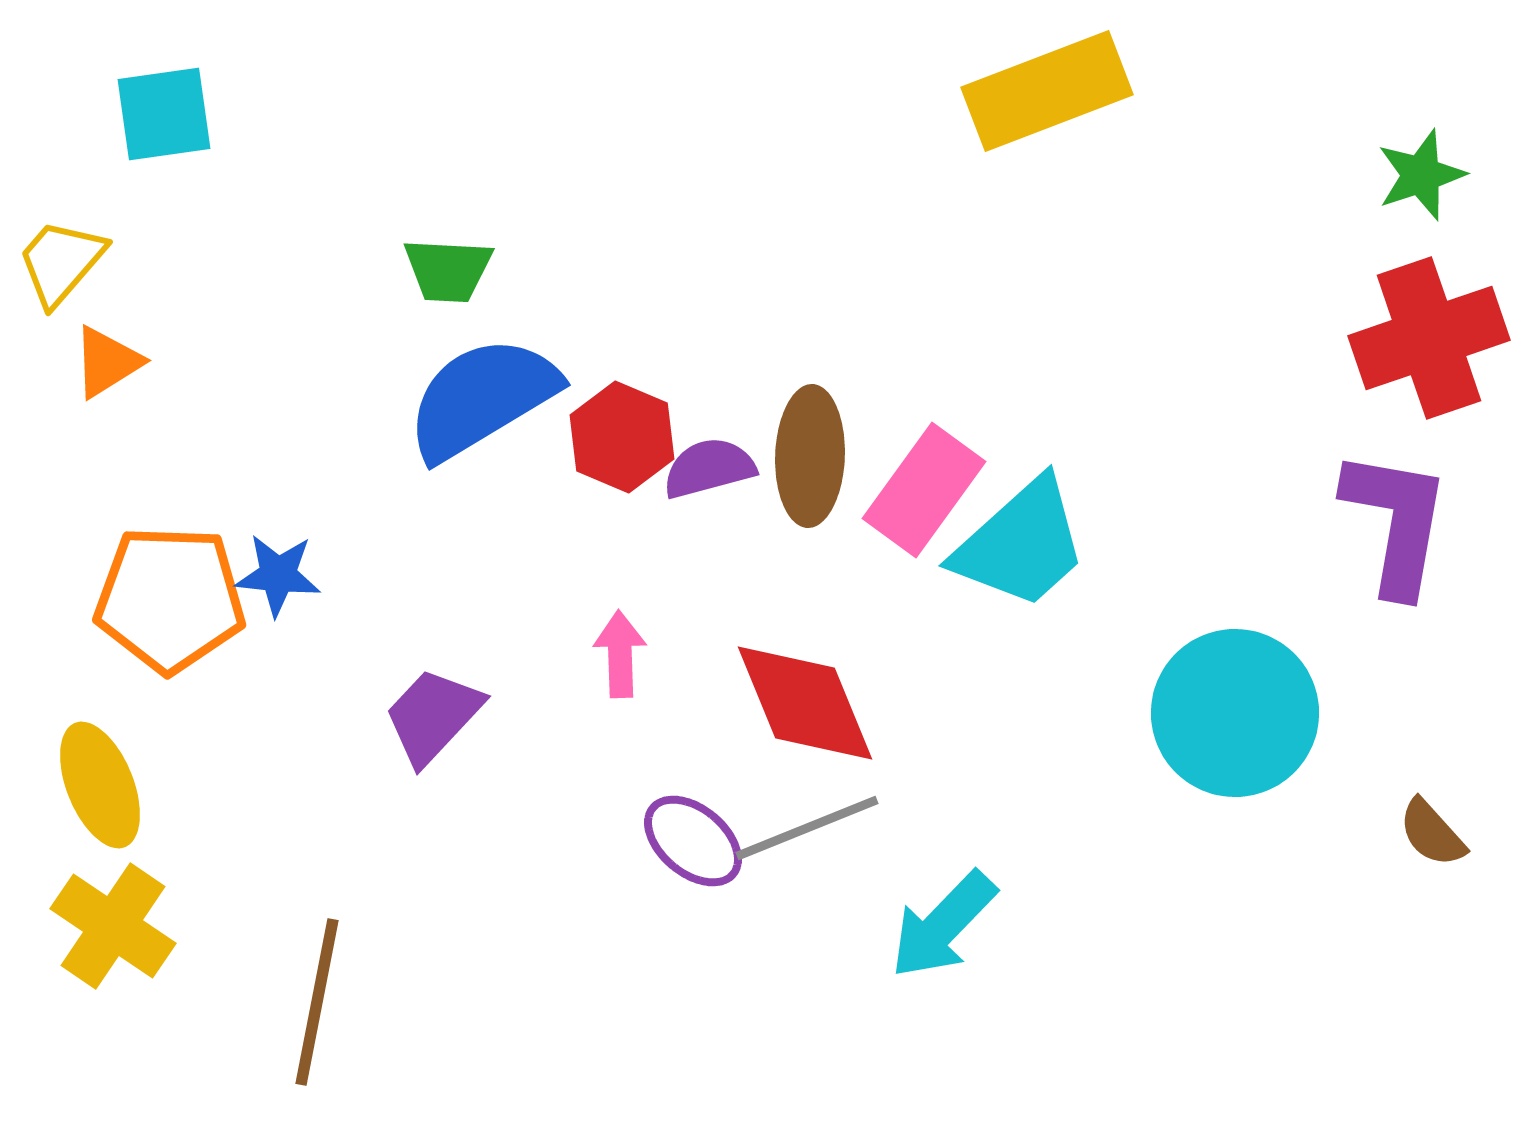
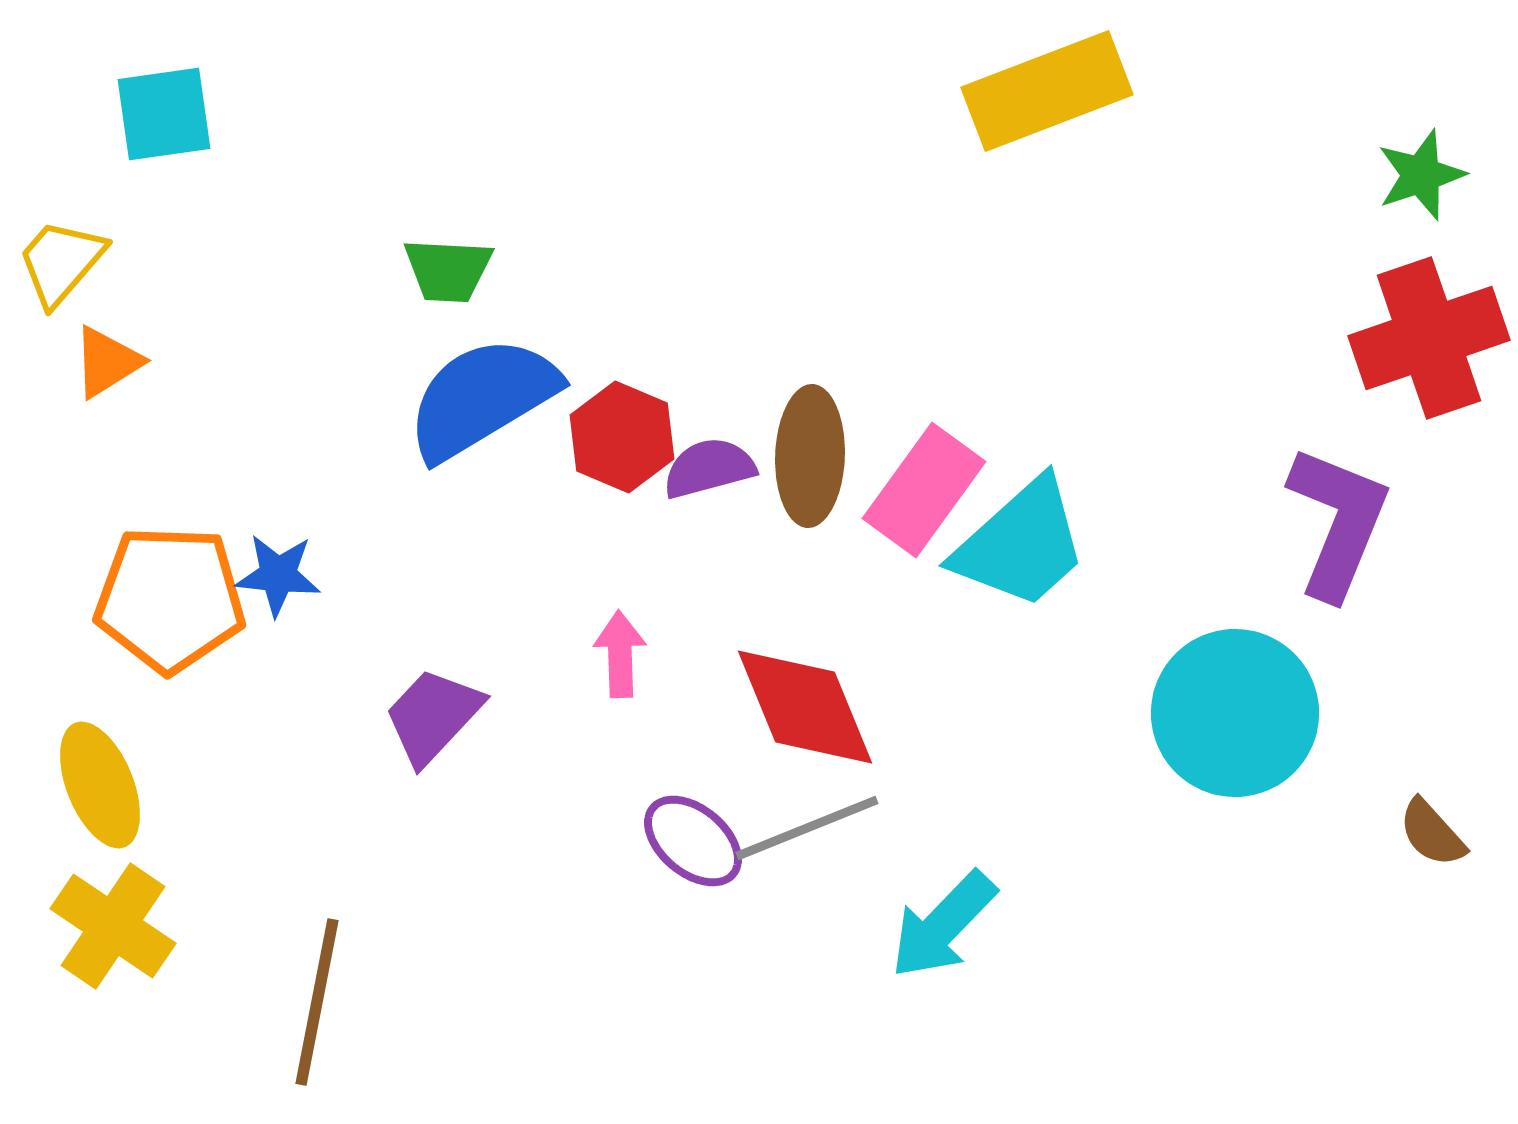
purple L-shape: moved 58 px left; rotated 12 degrees clockwise
red diamond: moved 4 px down
